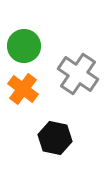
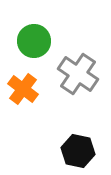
green circle: moved 10 px right, 5 px up
black hexagon: moved 23 px right, 13 px down
